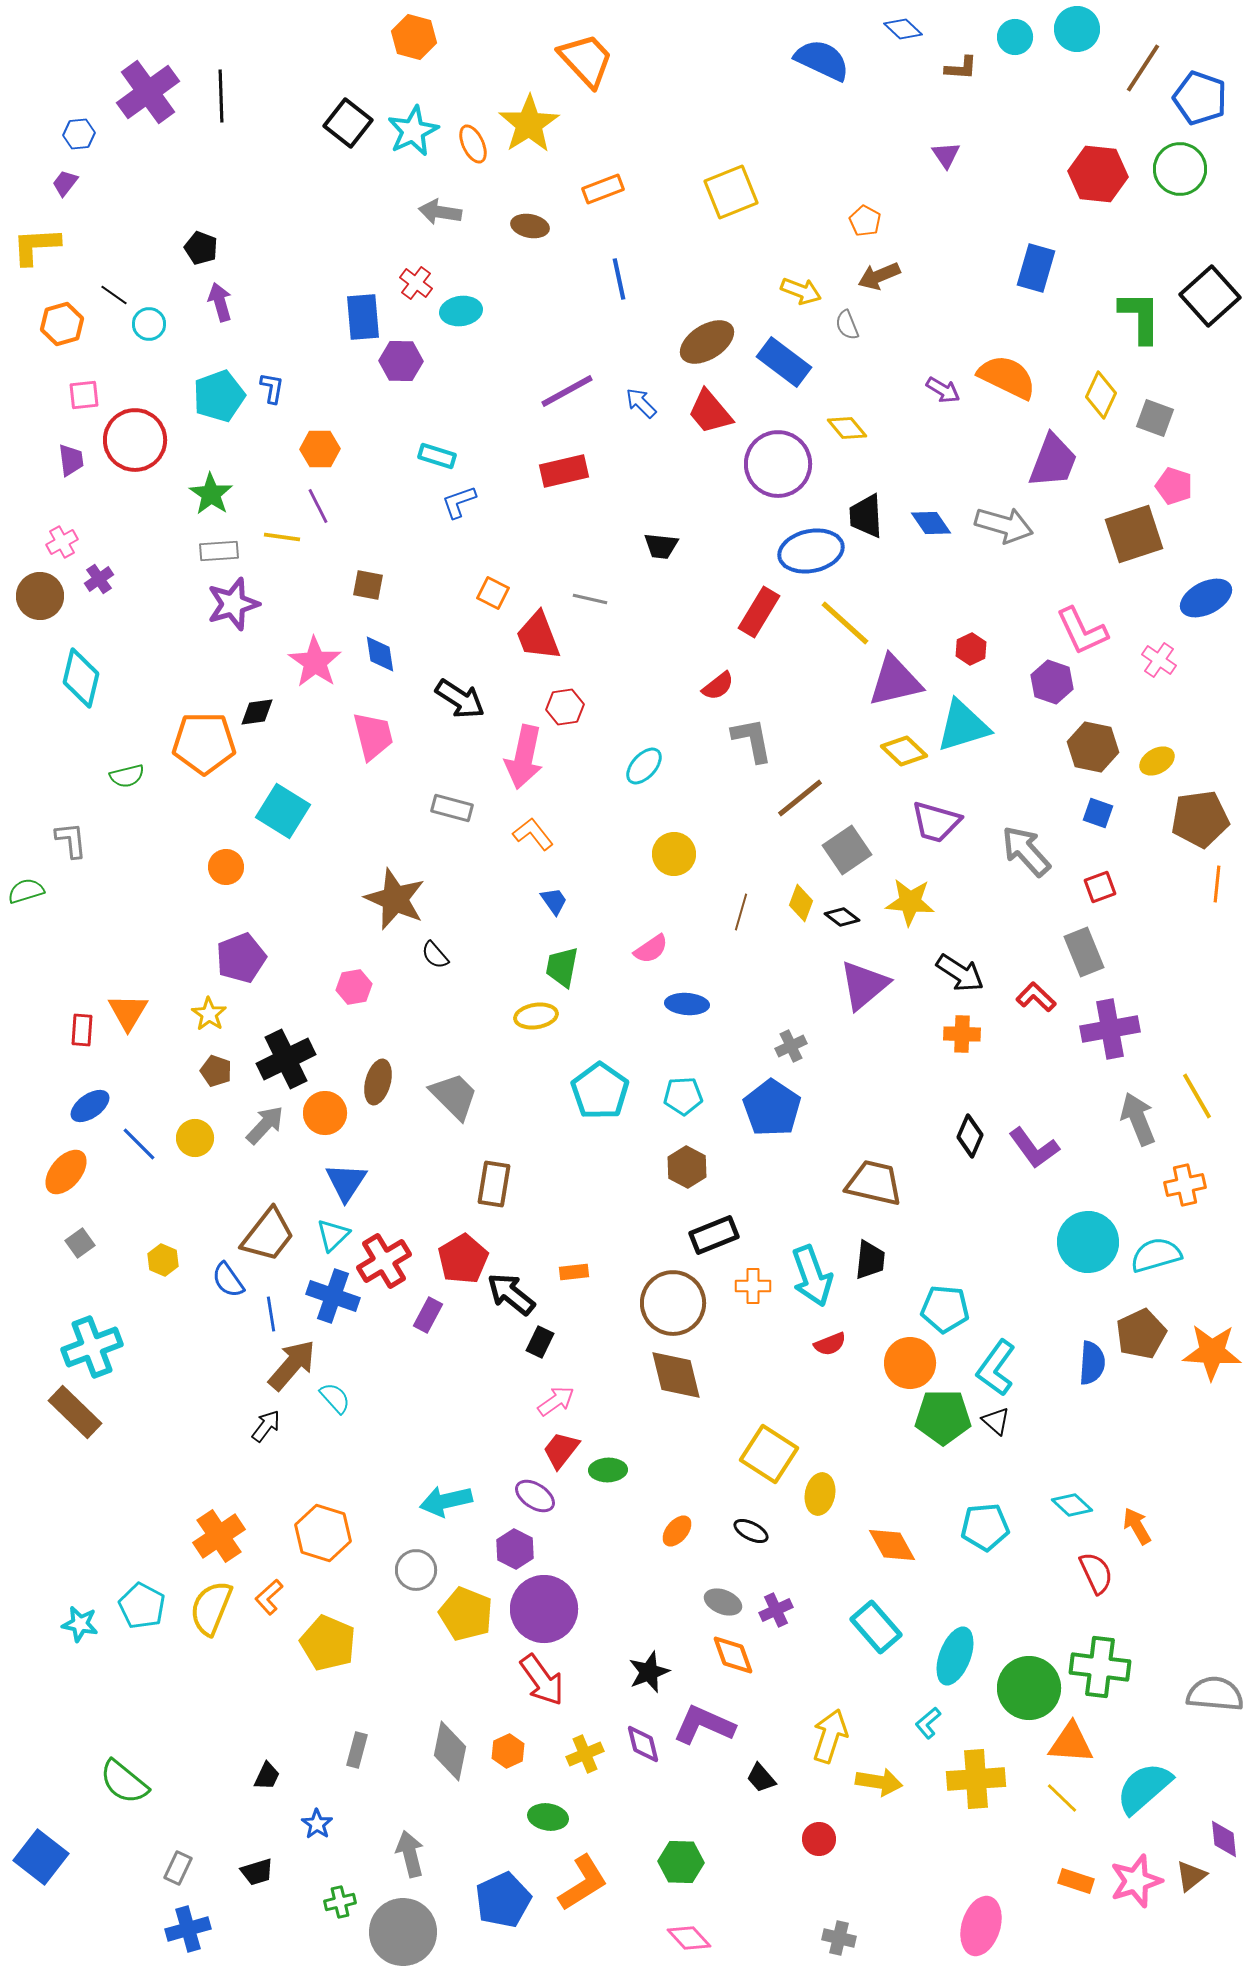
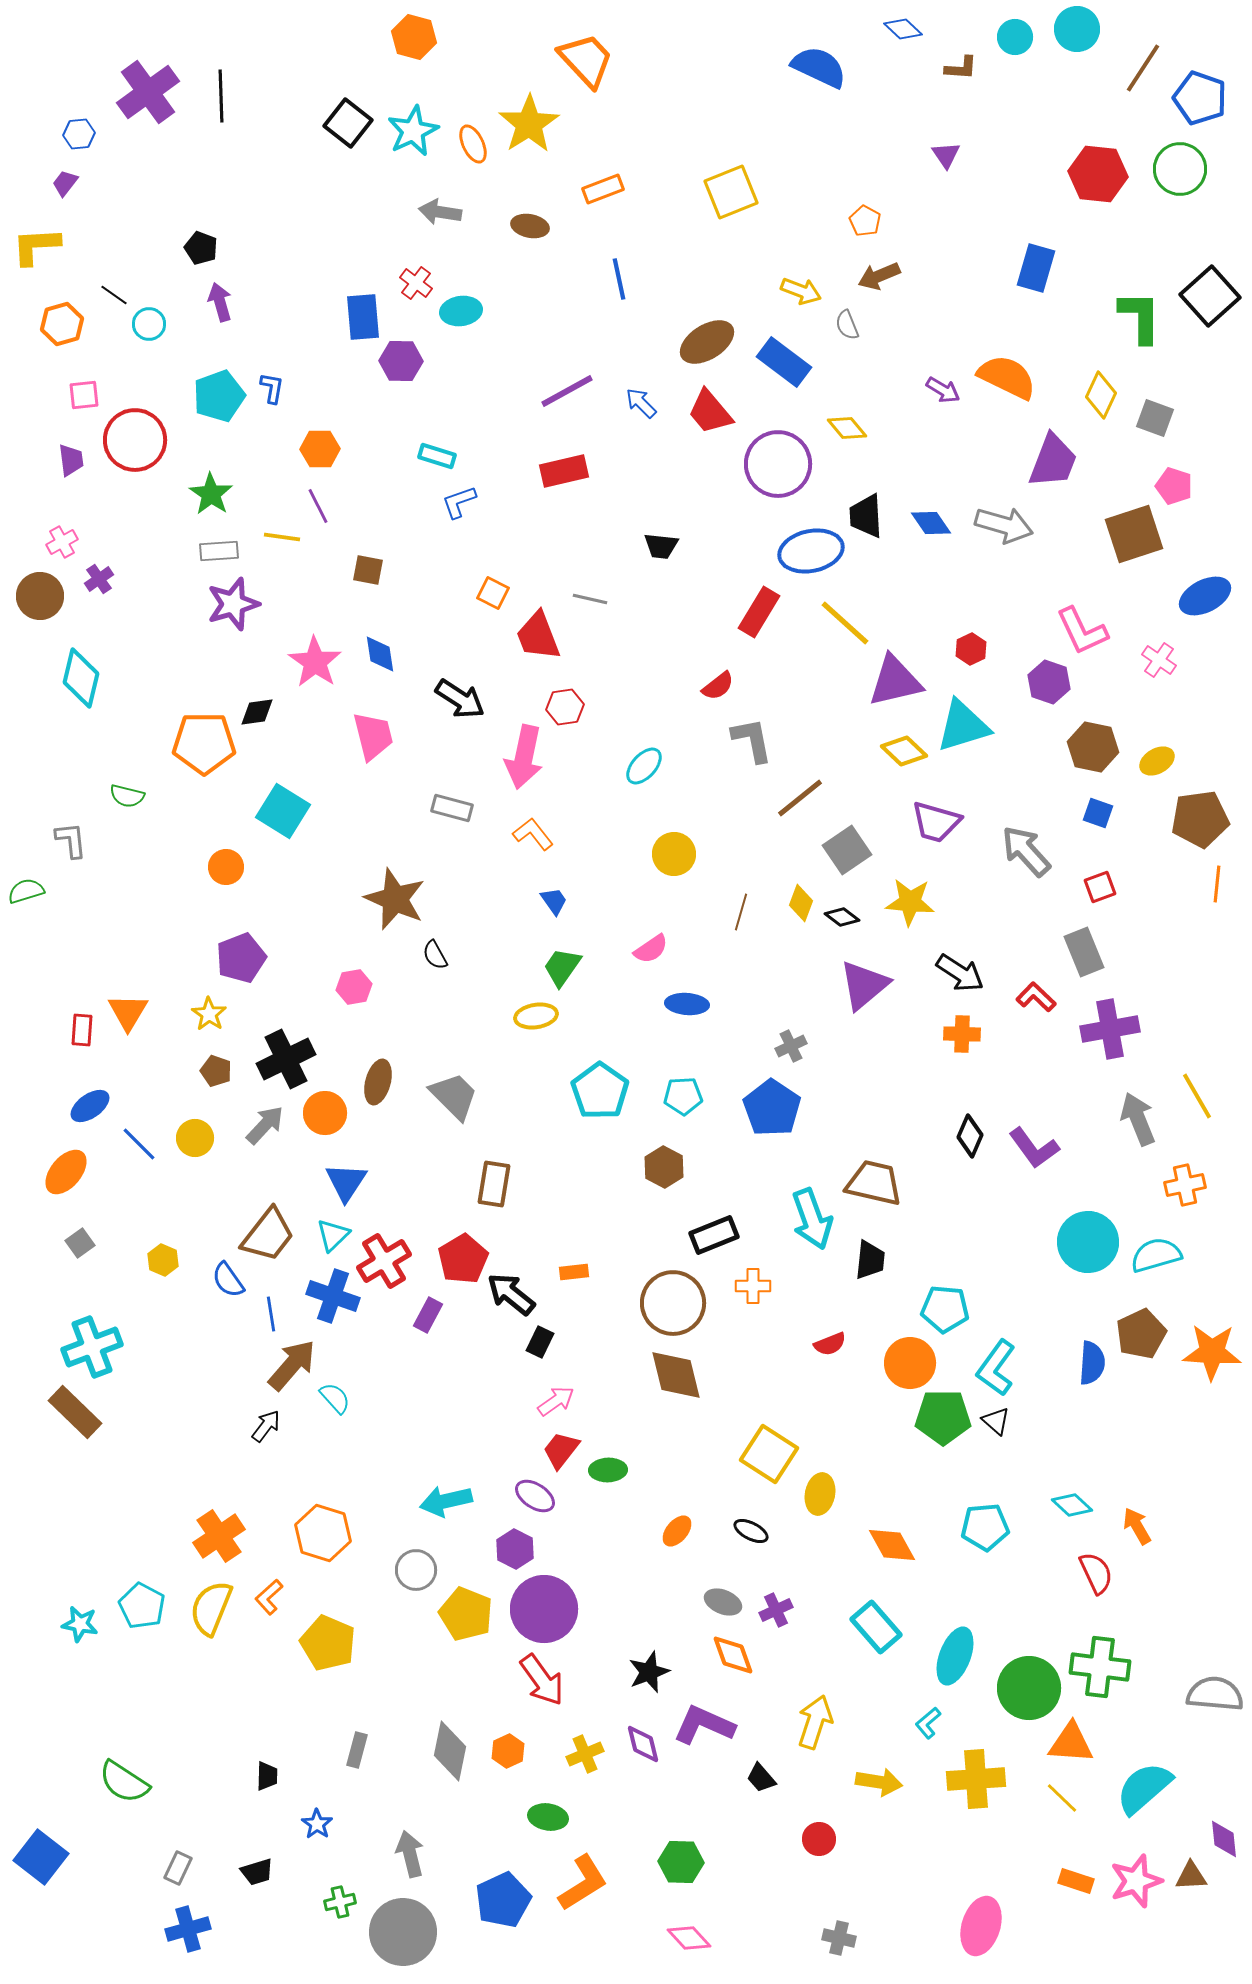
blue semicircle at (822, 60): moved 3 px left, 7 px down
brown square at (368, 585): moved 15 px up
blue ellipse at (1206, 598): moved 1 px left, 2 px up
purple hexagon at (1052, 682): moved 3 px left
green semicircle at (127, 776): moved 20 px down; rotated 28 degrees clockwise
black semicircle at (435, 955): rotated 12 degrees clockwise
green trapezoid at (562, 967): rotated 24 degrees clockwise
brown hexagon at (687, 1167): moved 23 px left
cyan arrow at (812, 1276): moved 57 px up
yellow arrow at (830, 1736): moved 15 px left, 14 px up
black trapezoid at (267, 1776): rotated 24 degrees counterclockwise
green semicircle at (124, 1782): rotated 6 degrees counterclockwise
brown triangle at (1191, 1876): rotated 36 degrees clockwise
